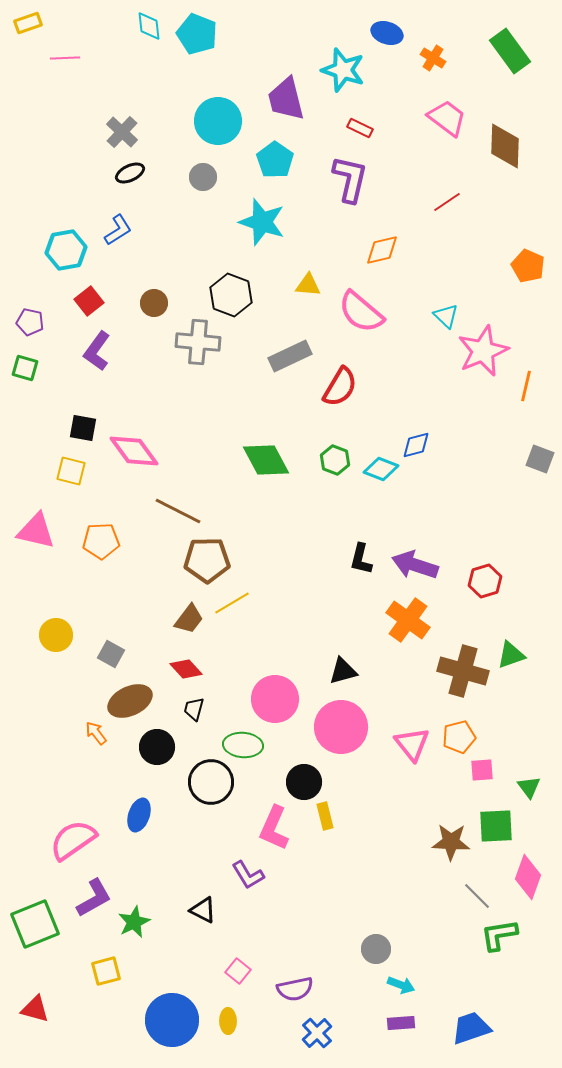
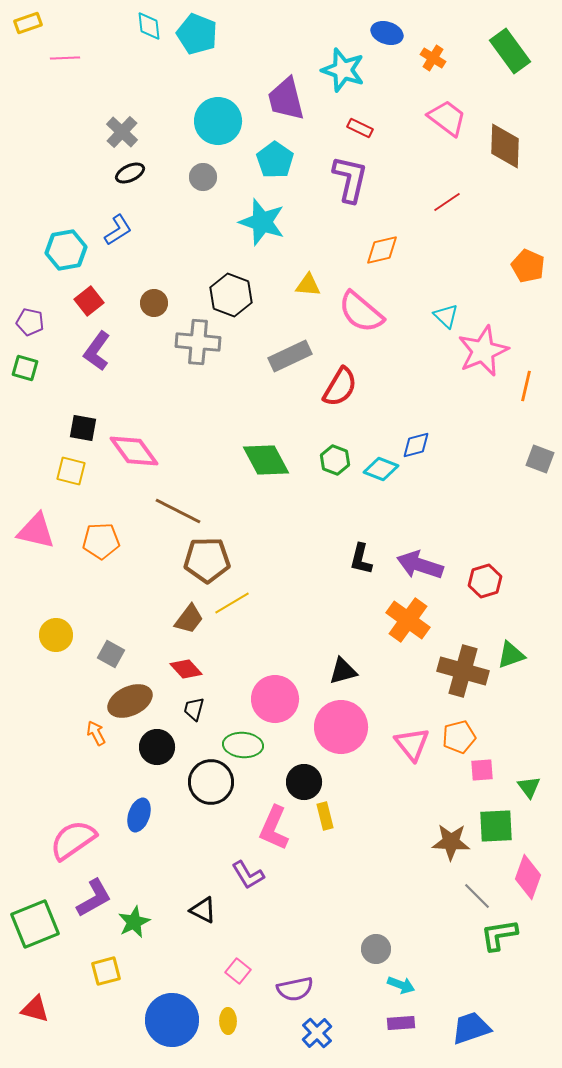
purple arrow at (415, 565): moved 5 px right
orange arrow at (96, 733): rotated 10 degrees clockwise
